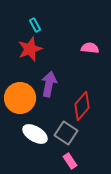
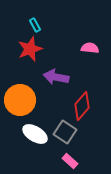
purple arrow: moved 7 px right, 7 px up; rotated 90 degrees counterclockwise
orange circle: moved 2 px down
gray square: moved 1 px left, 1 px up
pink rectangle: rotated 14 degrees counterclockwise
